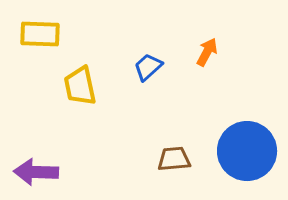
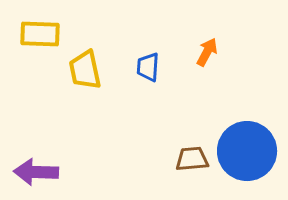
blue trapezoid: rotated 44 degrees counterclockwise
yellow trapezoid: moved 5 px right, 16 px up
brown trapezoid: moved 18 px right
